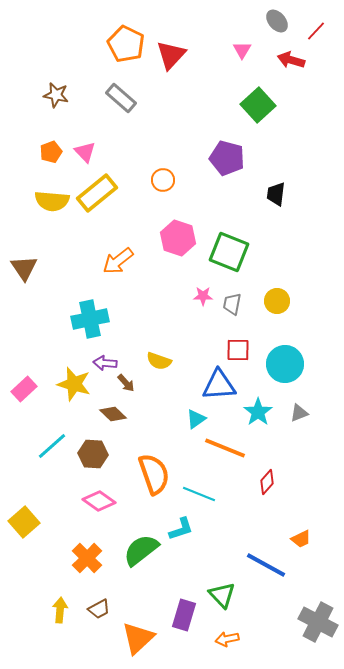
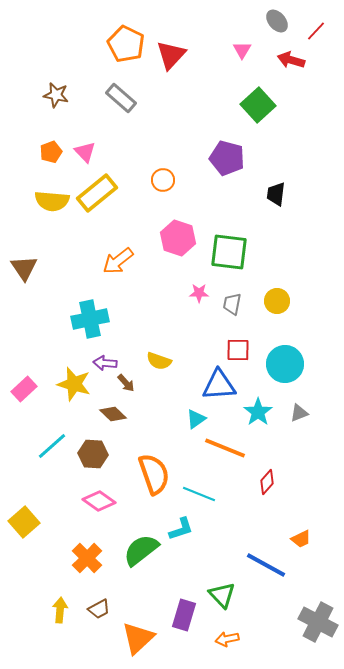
green square at (229, 252): rotated 15 degrees counterclockwise
pink star at (203, 296): moved 4 px left, 3 px up
